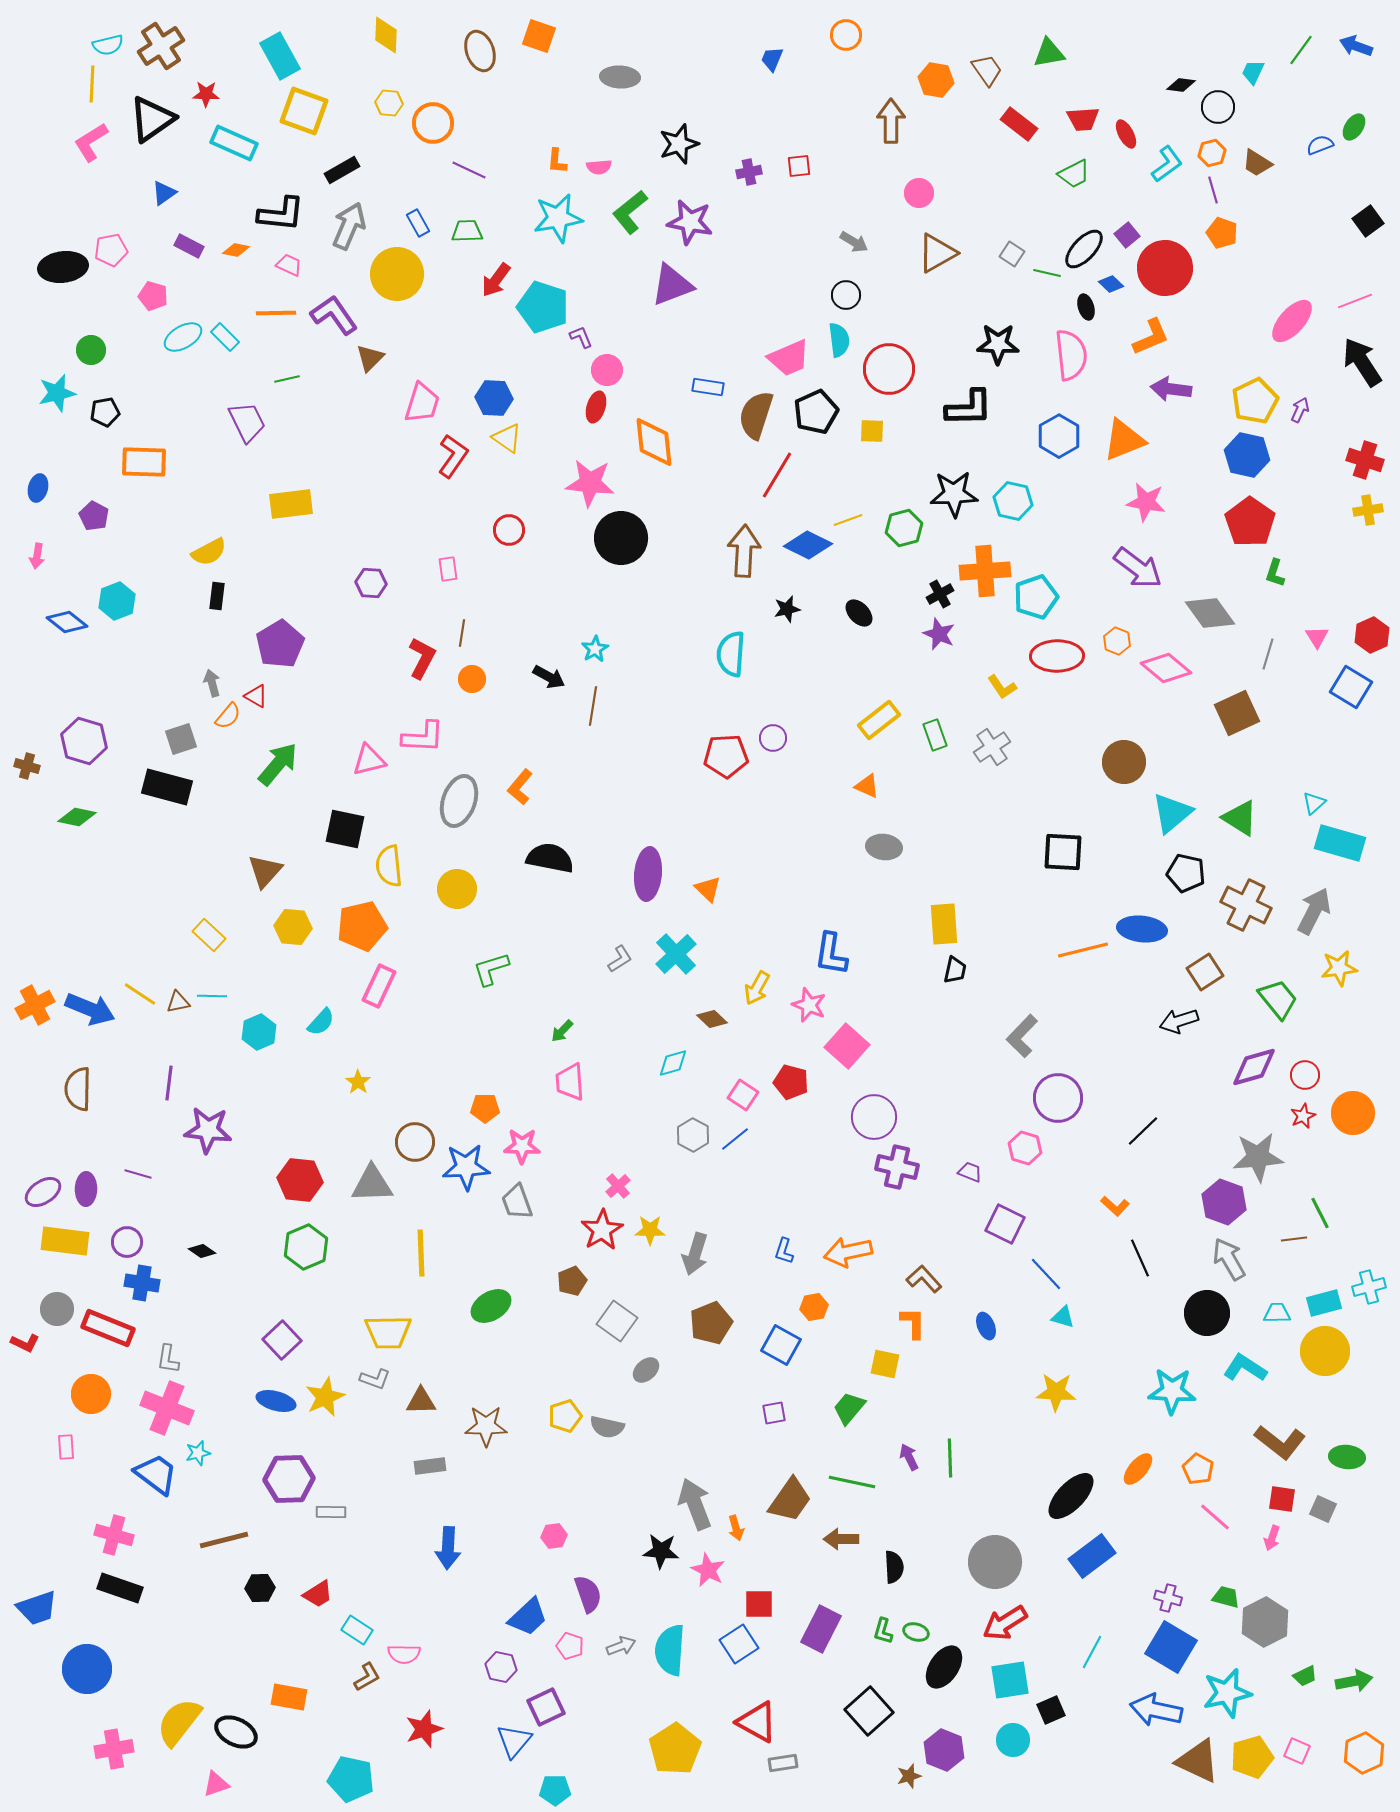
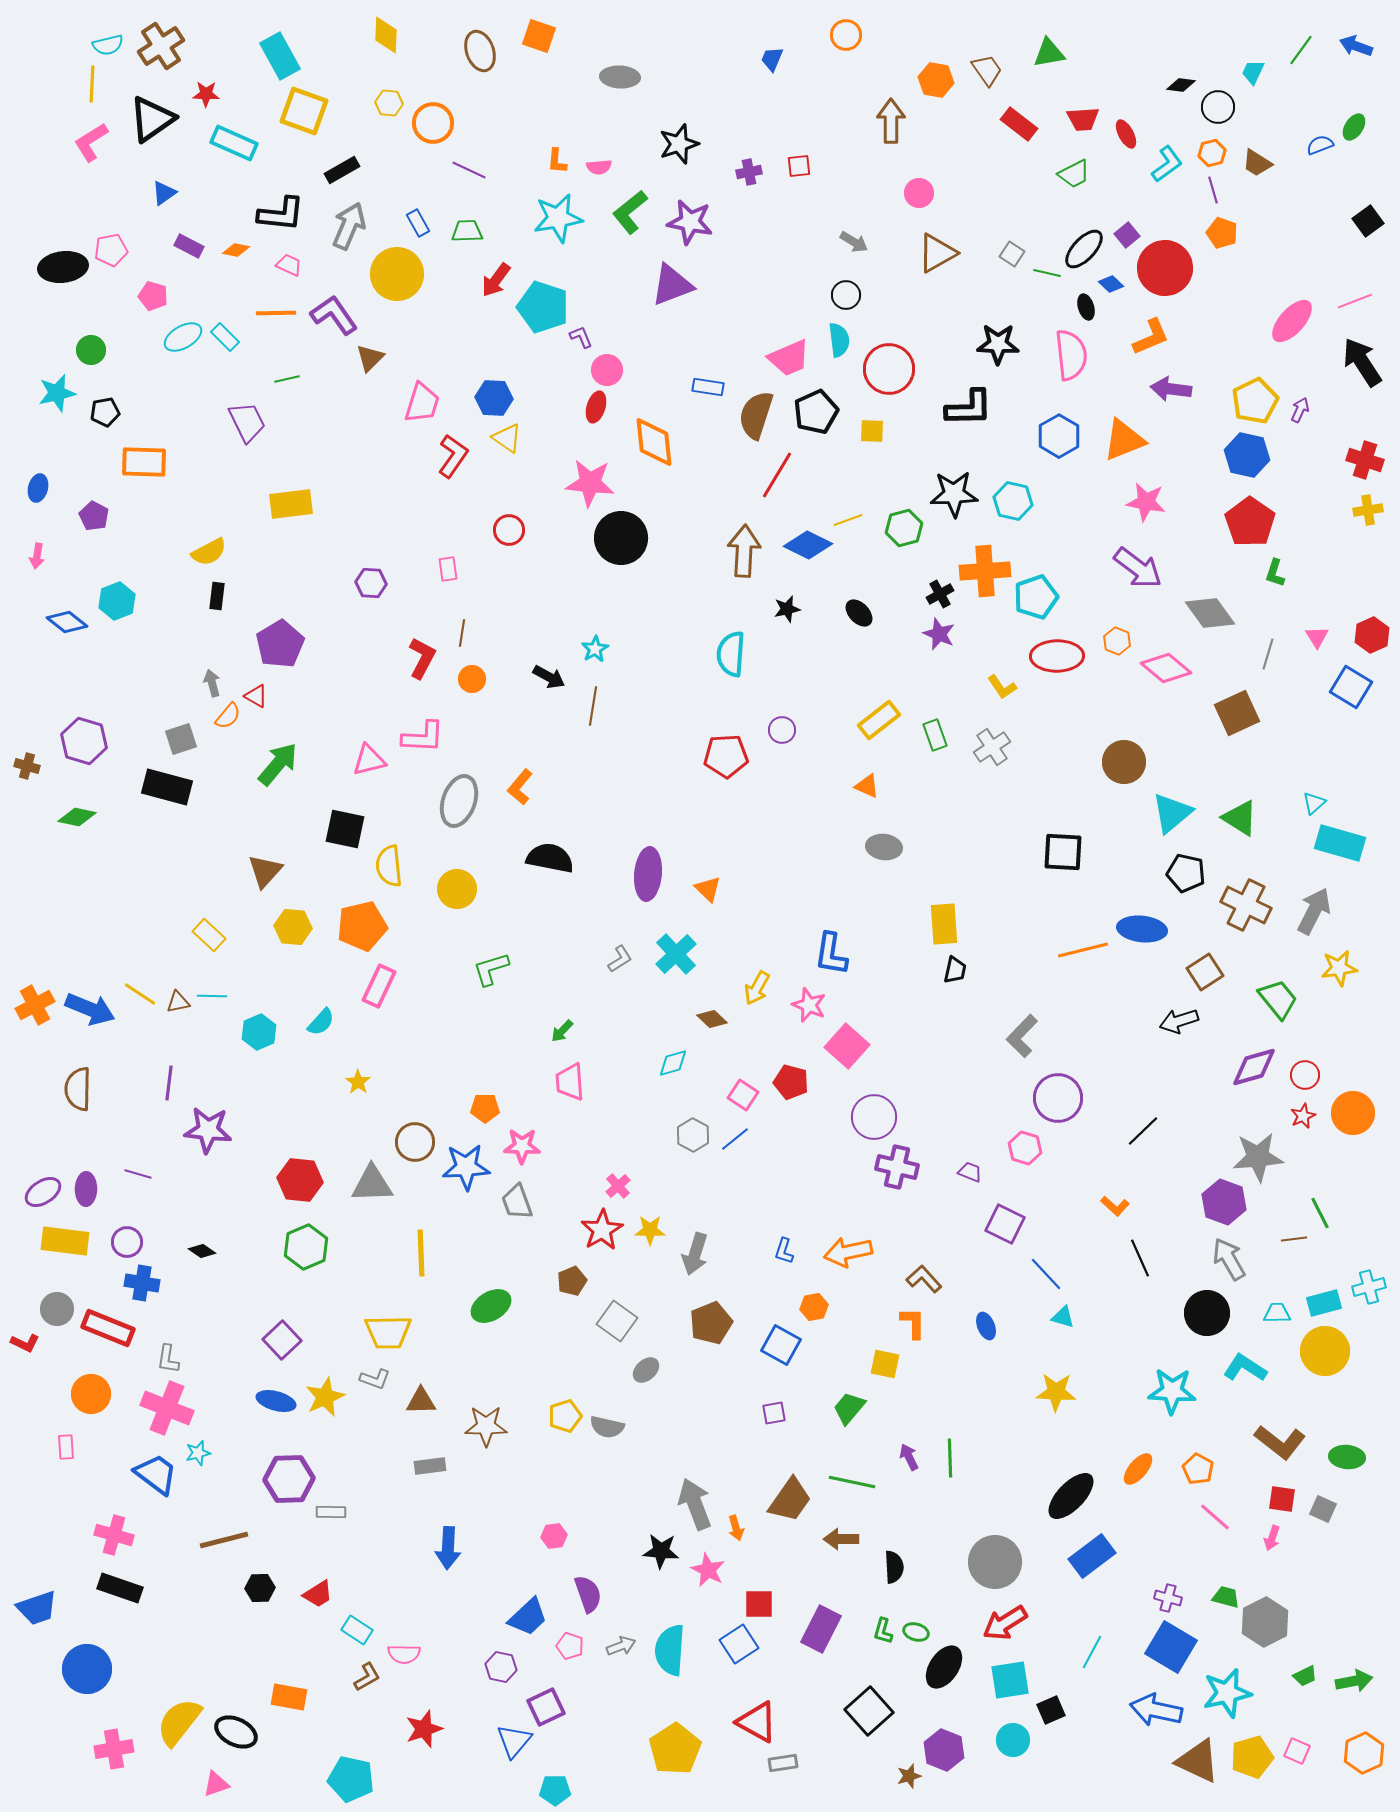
purple circle at (773, 738): moved 9 px right, 8 px up
